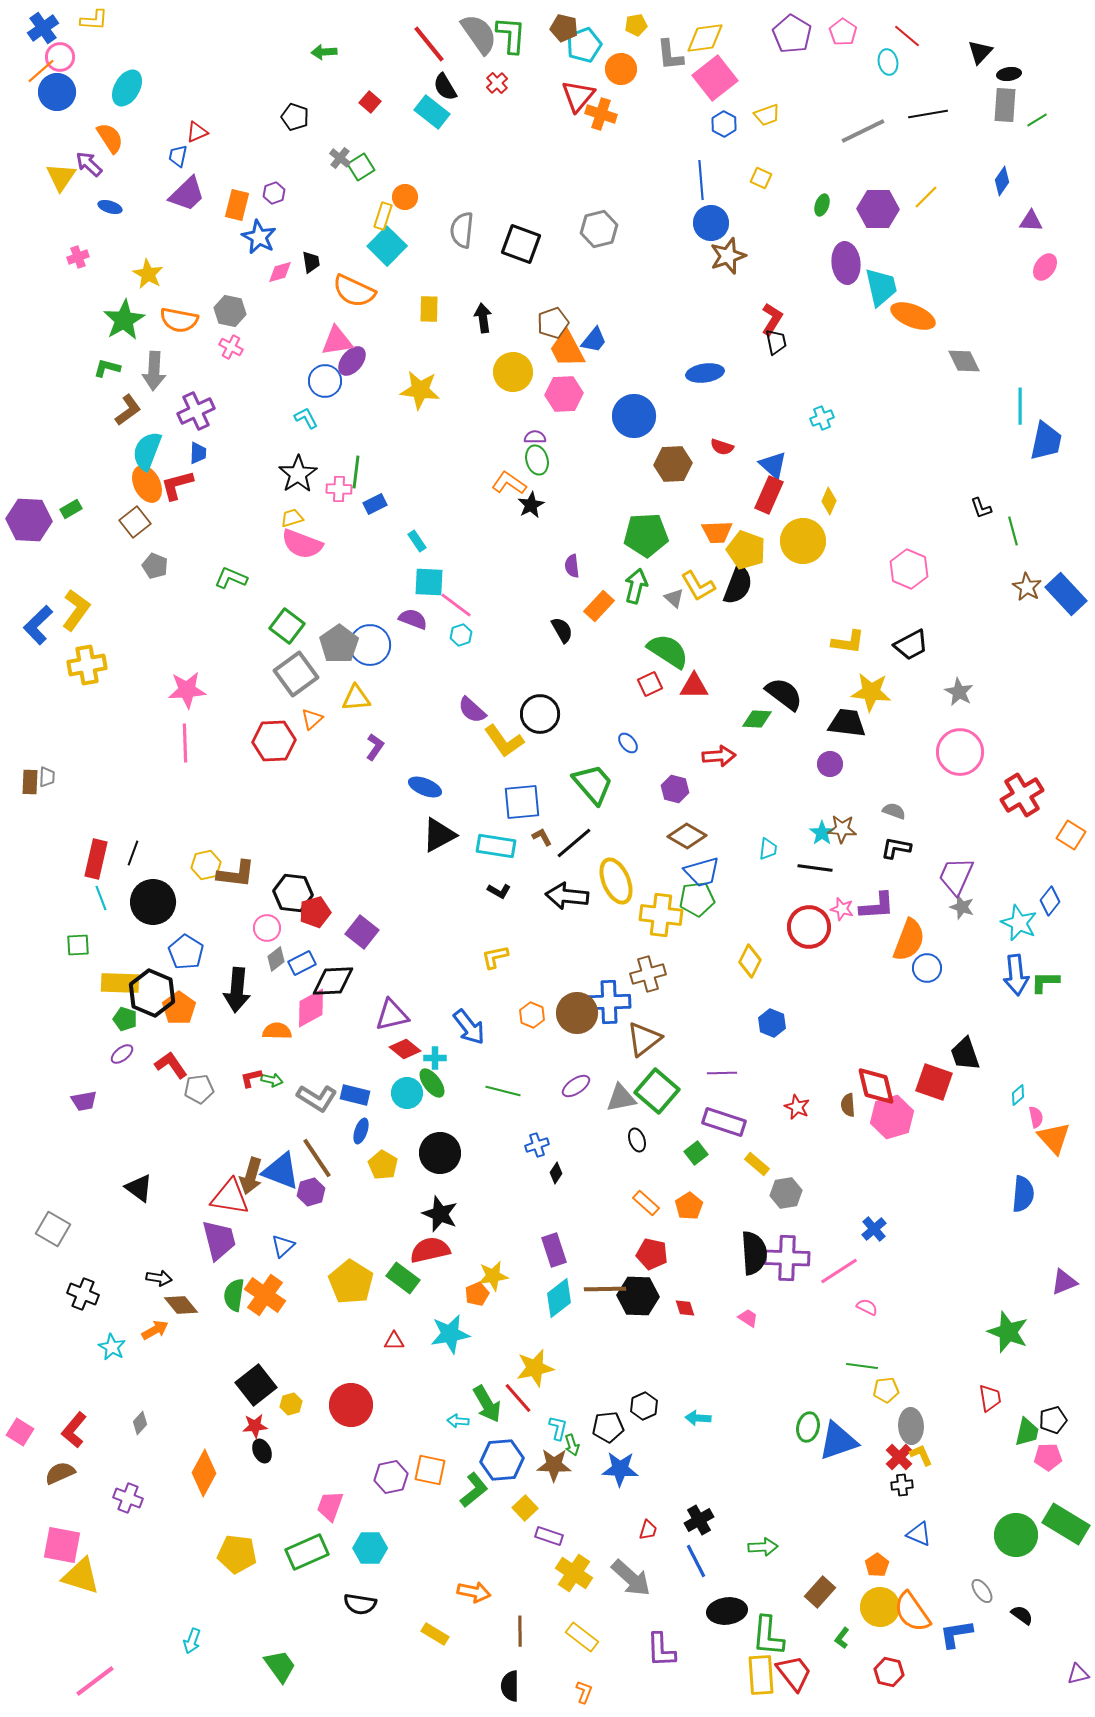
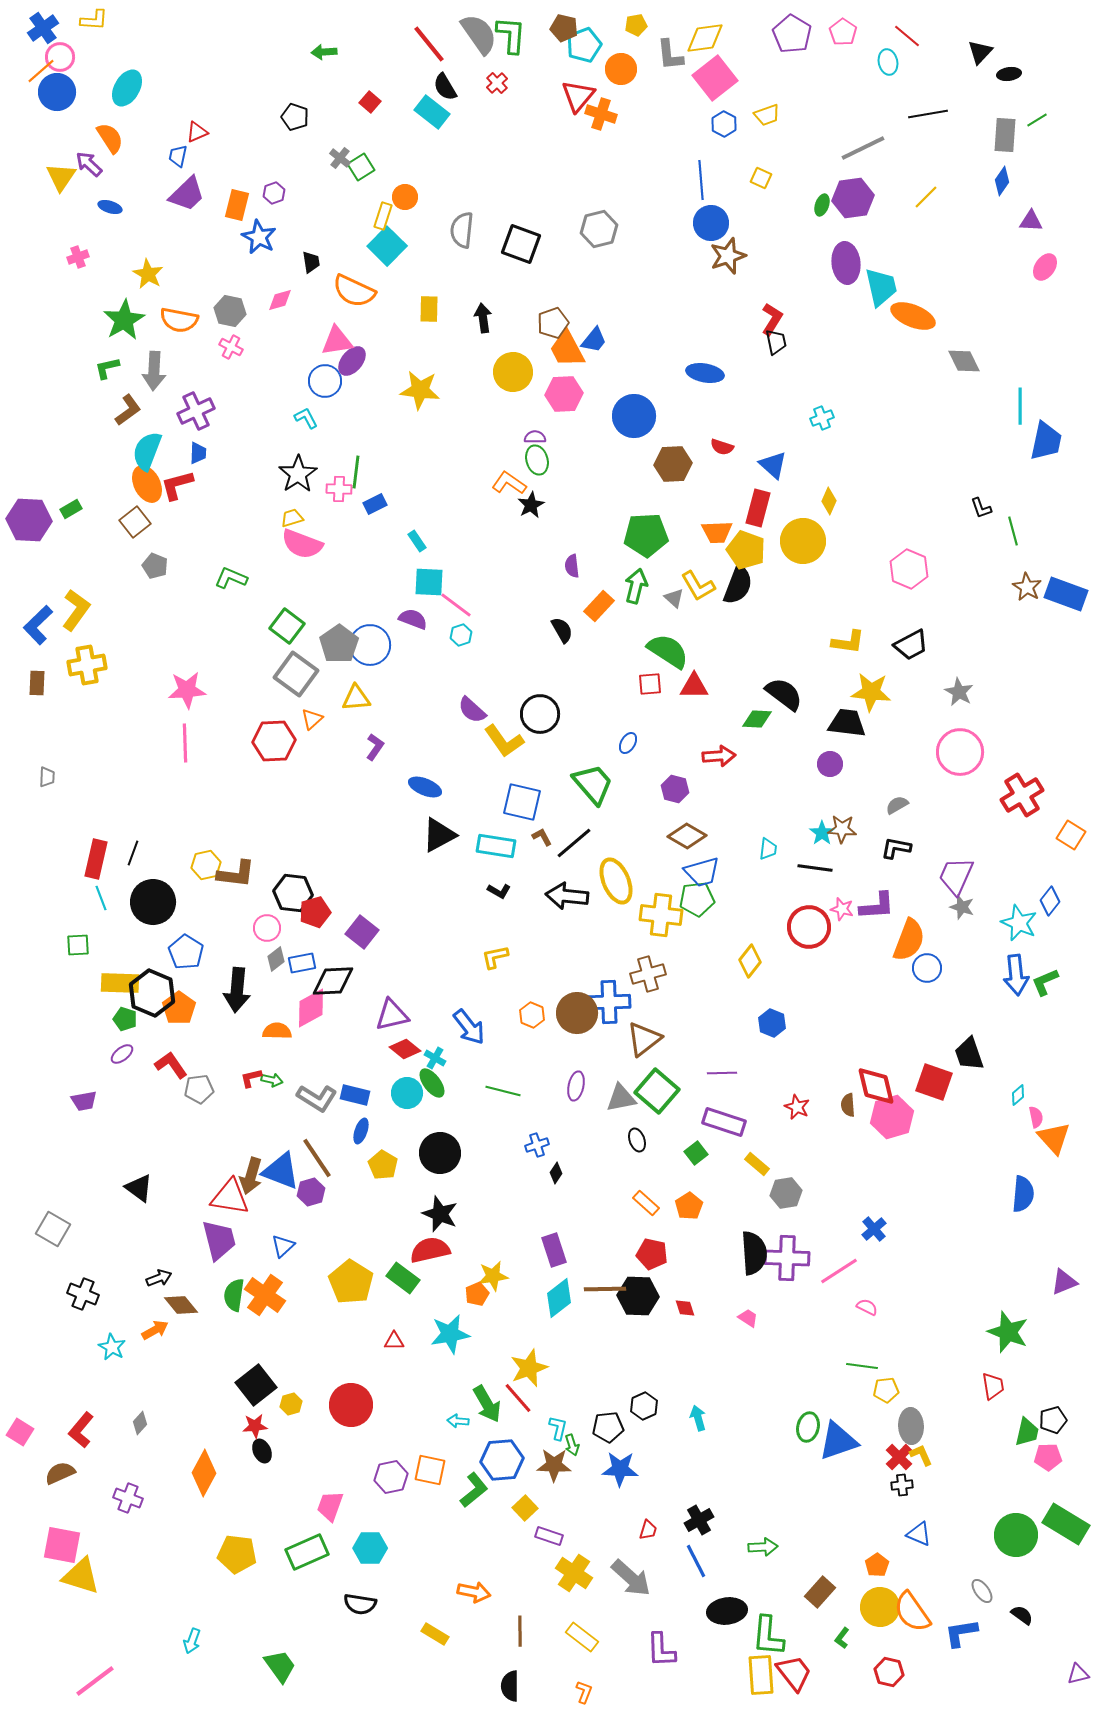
gray rectangle at (1005, 105): moved 30 px down
gray line at (863, 131): moved 17 px down
purple hexagon at (878, 209): moved 25 px left, 11 px up; rotated 9 degrees counterclockwise
pink diamond at (280, 272): moved 28 px down
green L-shape at (107, 368): rotated 28 degrees counterclockwise
blue ellipse at (705, 373): rotated 18 degrees clockwise
red rectangle at (769, 495): moved 11 px left, 13 px down; rotated 9 degrees counterclockwise
blue rectangle at (1066, 594): rotated 27 degrees counterclockwise
gray square at (296, 674): rotated 18 degrees counterclockwise
red square at (650, 684): rotated 20 degrees clockwise
blue ellipse at (628, 743): rotated 70 degrees clockwise
brown rectangle at (30, 782): moved 7 px right, 99 px up
blue square at (522, 802): rotated 18 degrees clockwise
gray semicircle at (894, 811): moved 3 px right, 6 px up; rotated 50 degrees counterclockwise
yellow diamond at (750, 961): rotated 12 degrees clockwise
blue rectangle at (302, 963): rotated 16 degrees clockwise
green L-shape at (1045, 982): rotated 24 degrees counterclockwise
black trapezoid at (965, 1054): moved 4 px right
cyan cross at (435, 1058): rotated 30 degrees clockwise
purple ellipse at (576, 1086): rotated 44 degrees counterclockwise
black arrow at (159, 1278): rotated 30 degrees counterclockwise
yellow star at (535, 1368): moved 6 px left; rotated 9 degrees counterclockwise
red trapezoid at (990, 1398): moved 3 px right, 12 px up
cyan arrow at (698, 1418): rotated 70 degrees clockwise
red L-shape at (74, 1430): moved 7 px right
blue L-shape at (956, 1634): moved 5 px right, 1 px up
